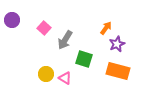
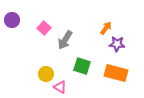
purple star: rotated 28 degrees clockwise
green square: moved 2 px left, 7 px down
orange rectangle: moved 2 px left, 2 px down
pink triangle: moved 5 px left, 9 px down
